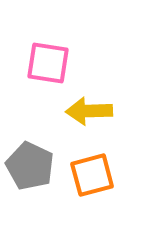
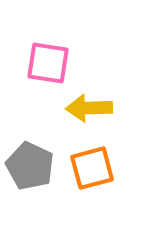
yellow arrow: moved 3 px up
orange square: moved 7 px up
